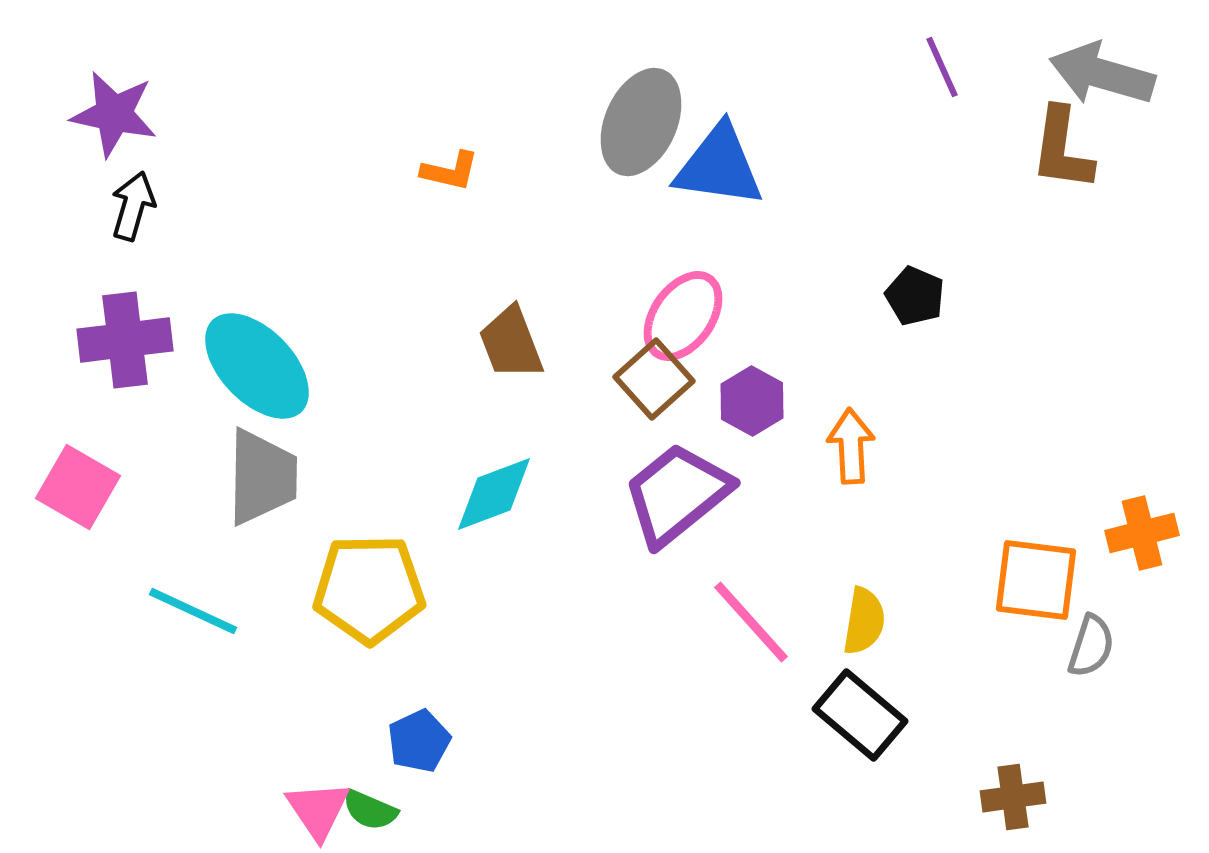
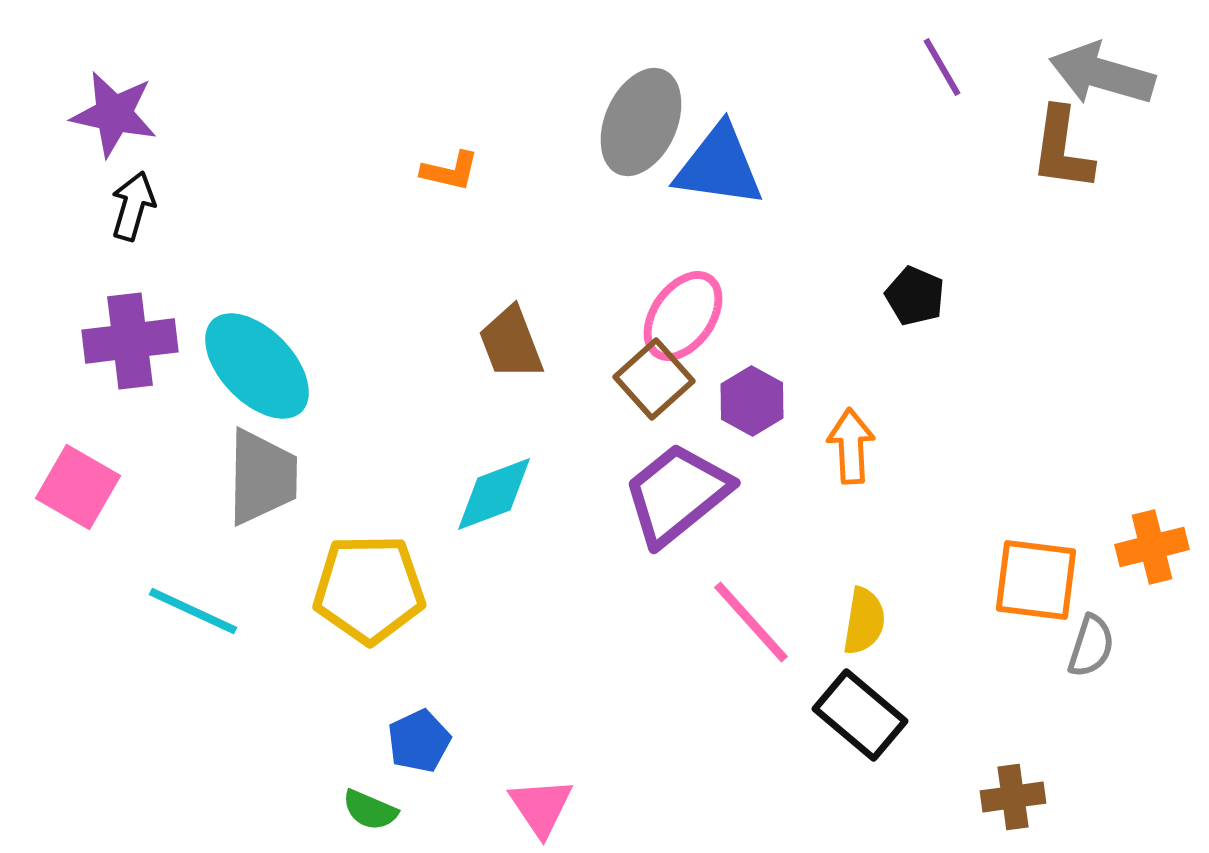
purple line: rotated 6 degrees counterclockwise
purple cross: moved 5 px right, 1 px down
orange cross: moved 10 px right, 14 px down
pink triangle: moved 223 px right, 3 px up
